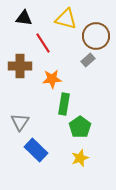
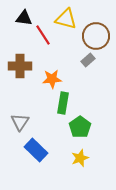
red line: moved 8 px up
green rectangle: moved 1 px left, 1 px up
